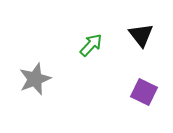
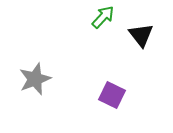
green arrow: moved 12 px right, 28 px up
purple square: moved 32 px left, 3 px down
